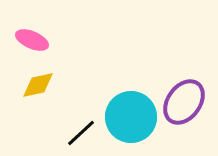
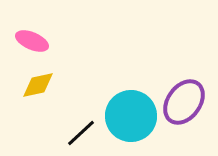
pink ellipse: moved 1 px down
cyan circle: moved 1 px up
